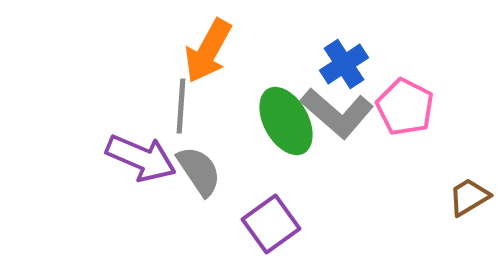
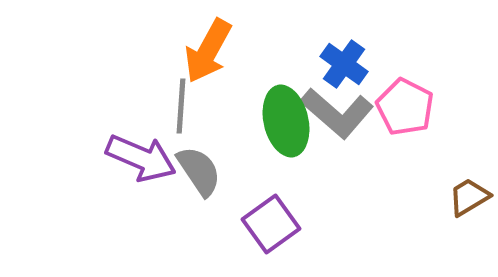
blue cross: rotated 21 degrees counterclockwise
green ellipse: rotated 16 degrees clockwise
